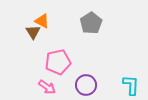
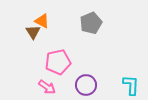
gray pentagon: rotated 10 degrees clockwise
